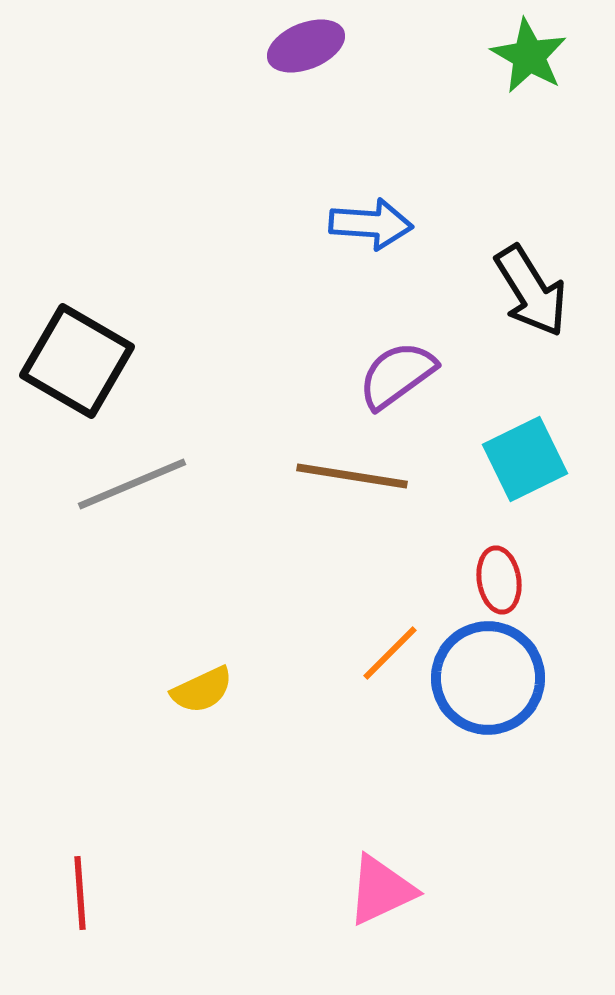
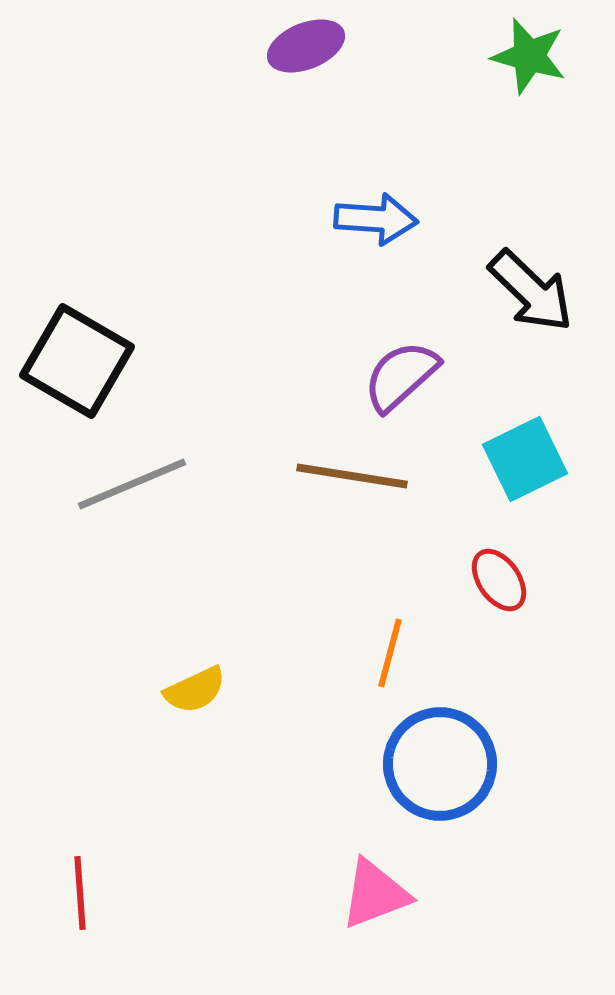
green star: rotated 14 degrees counterclockwise
blue arrow: moved 5 px right, 5 px up
black arrow: rotated 14 degrees counterclockwise
purple semicircle: moved 4 px right, 1 px down; rotated 6 degrees counterclockwise
red ellipse: rotated 26 degrees counterclockwise
orange line: rotated 30 degrees counterclockwise
blue circle: moved 48 px left, 86 px down
yellow semicircle: moved 7 px left
pink triangle: moved 6 px left, 4 px down; rotated 4 degrees clockwise
